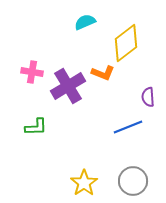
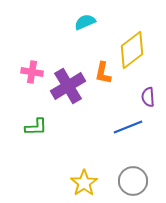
yellow diamond: moved 6 px right, 7 px down
orange L-shape: rotated 80 degrees clockwise
